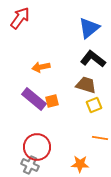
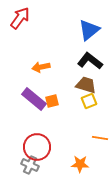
blue triangle: moved 2 px down
black L-shape: moved 3 px left, 2 px down
yellow square: moved 5 px left, 4 px up
